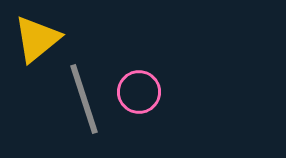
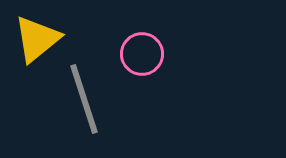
pink circle: moved 3 px right, 38 px up
